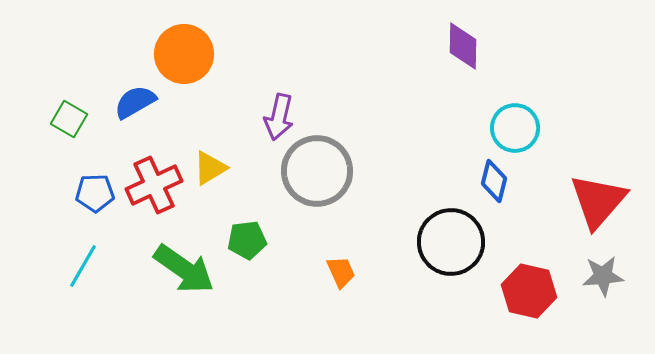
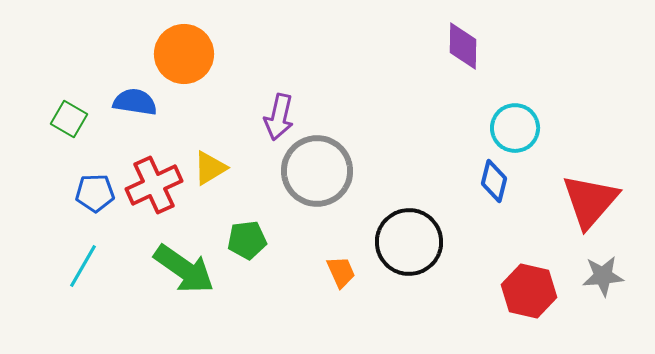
blue semicircle: rotated 39 degrees clockwise
red triangle: moved 8 px left
black circle: moved 42 px left
